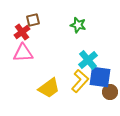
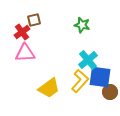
brown square: moved 1 px right
green star: moved 4 px right
pink triangle: moved 2 px right
